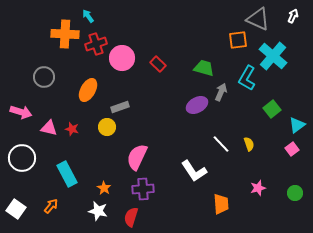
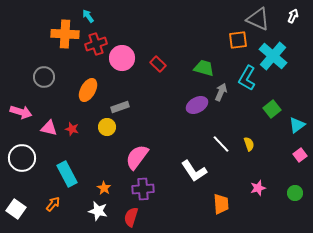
pink square: moved 8 px right, 6 px down
pink semicircle: rotated 12 degrees clockwise
orange arrow: moved 2 px right, 2 px up
